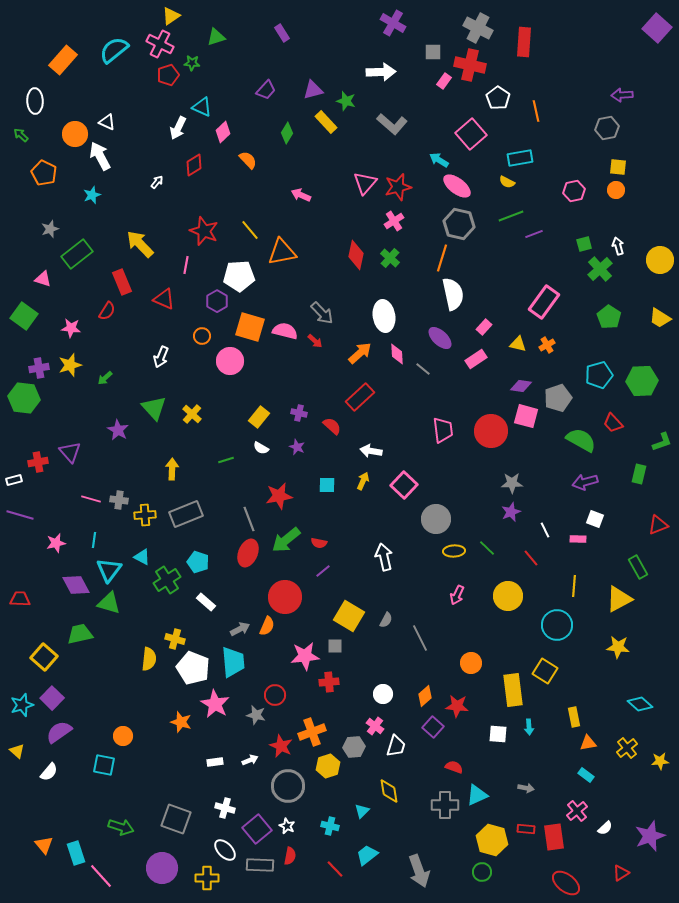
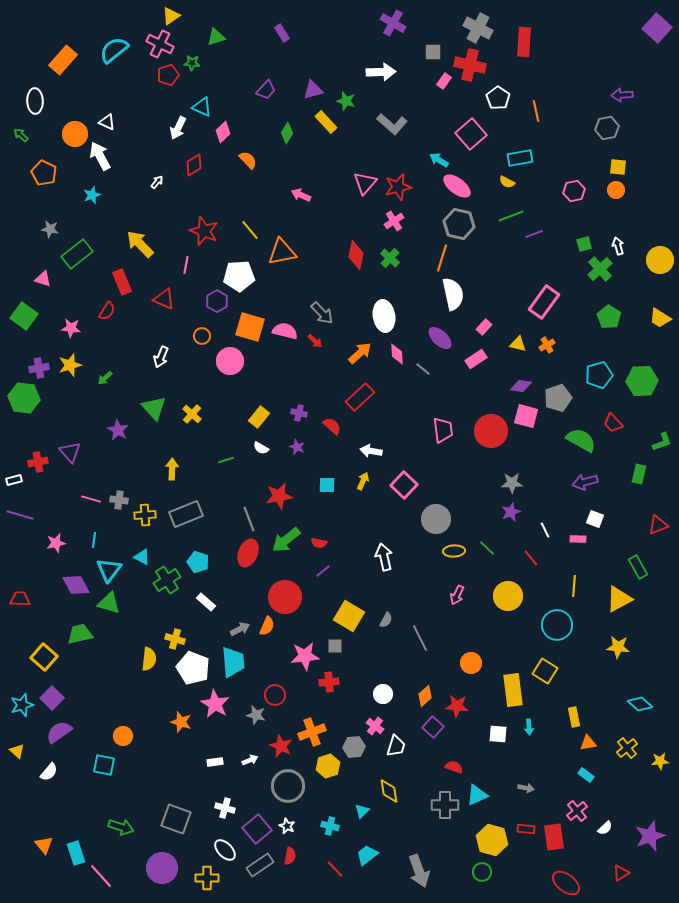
gray star at (50, 229): rotated 30 degrees clockwise
gray rectangle at (260, 865): rotated 36 degrees counterclockwise
